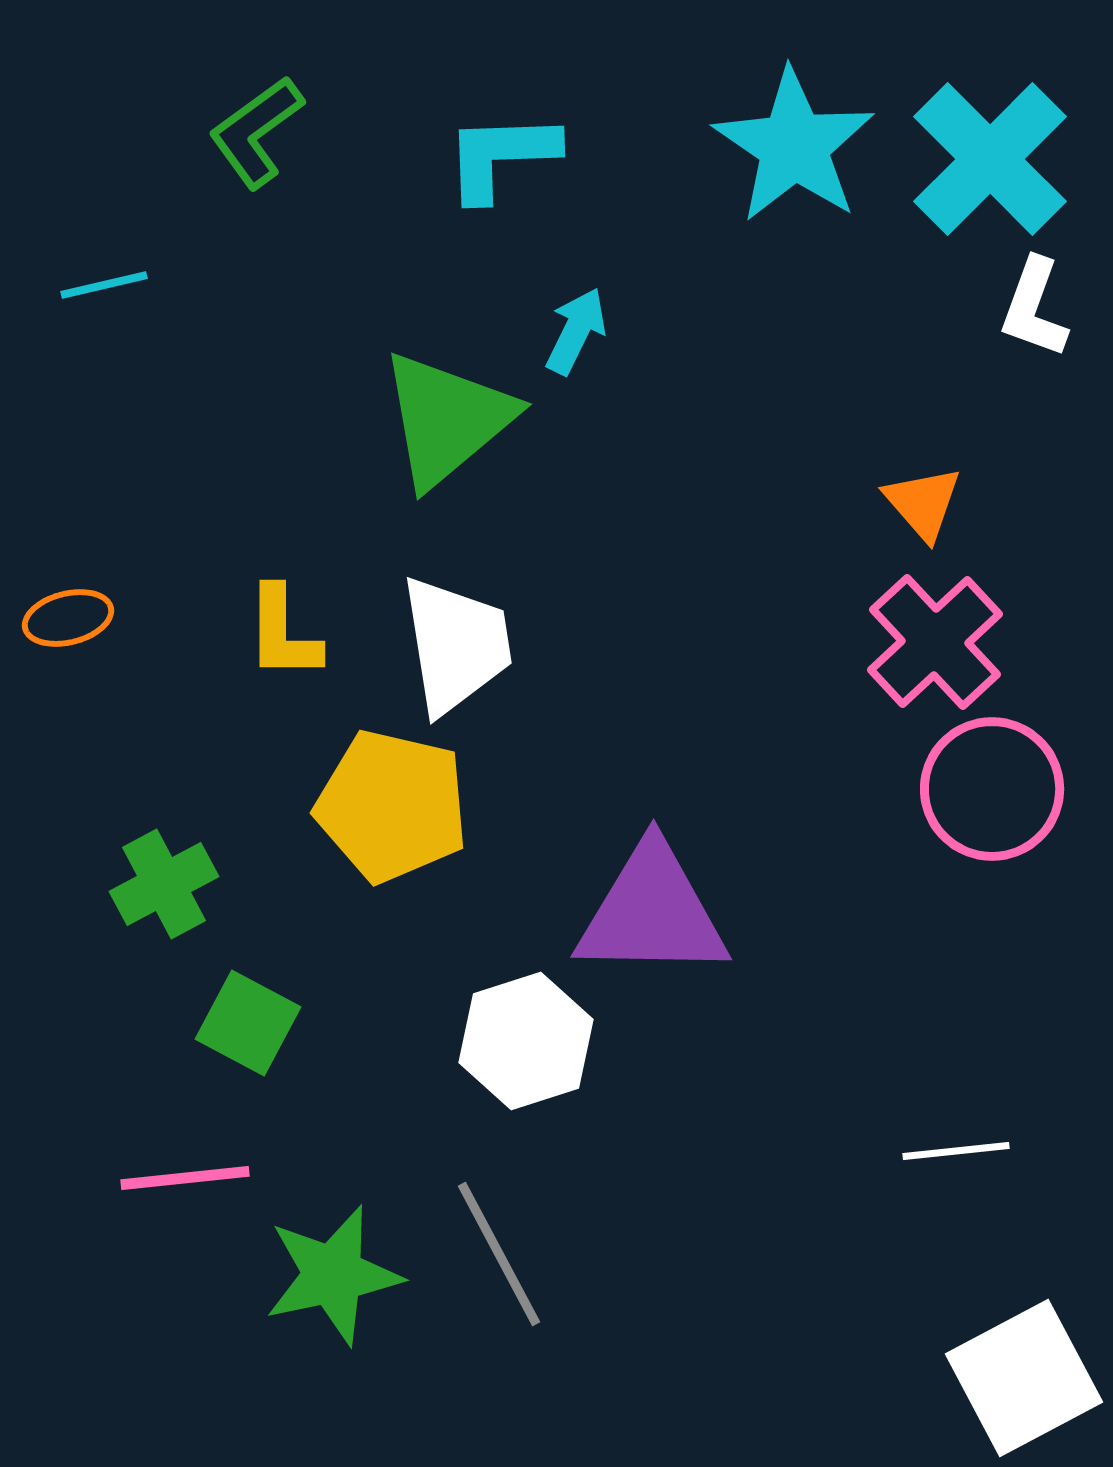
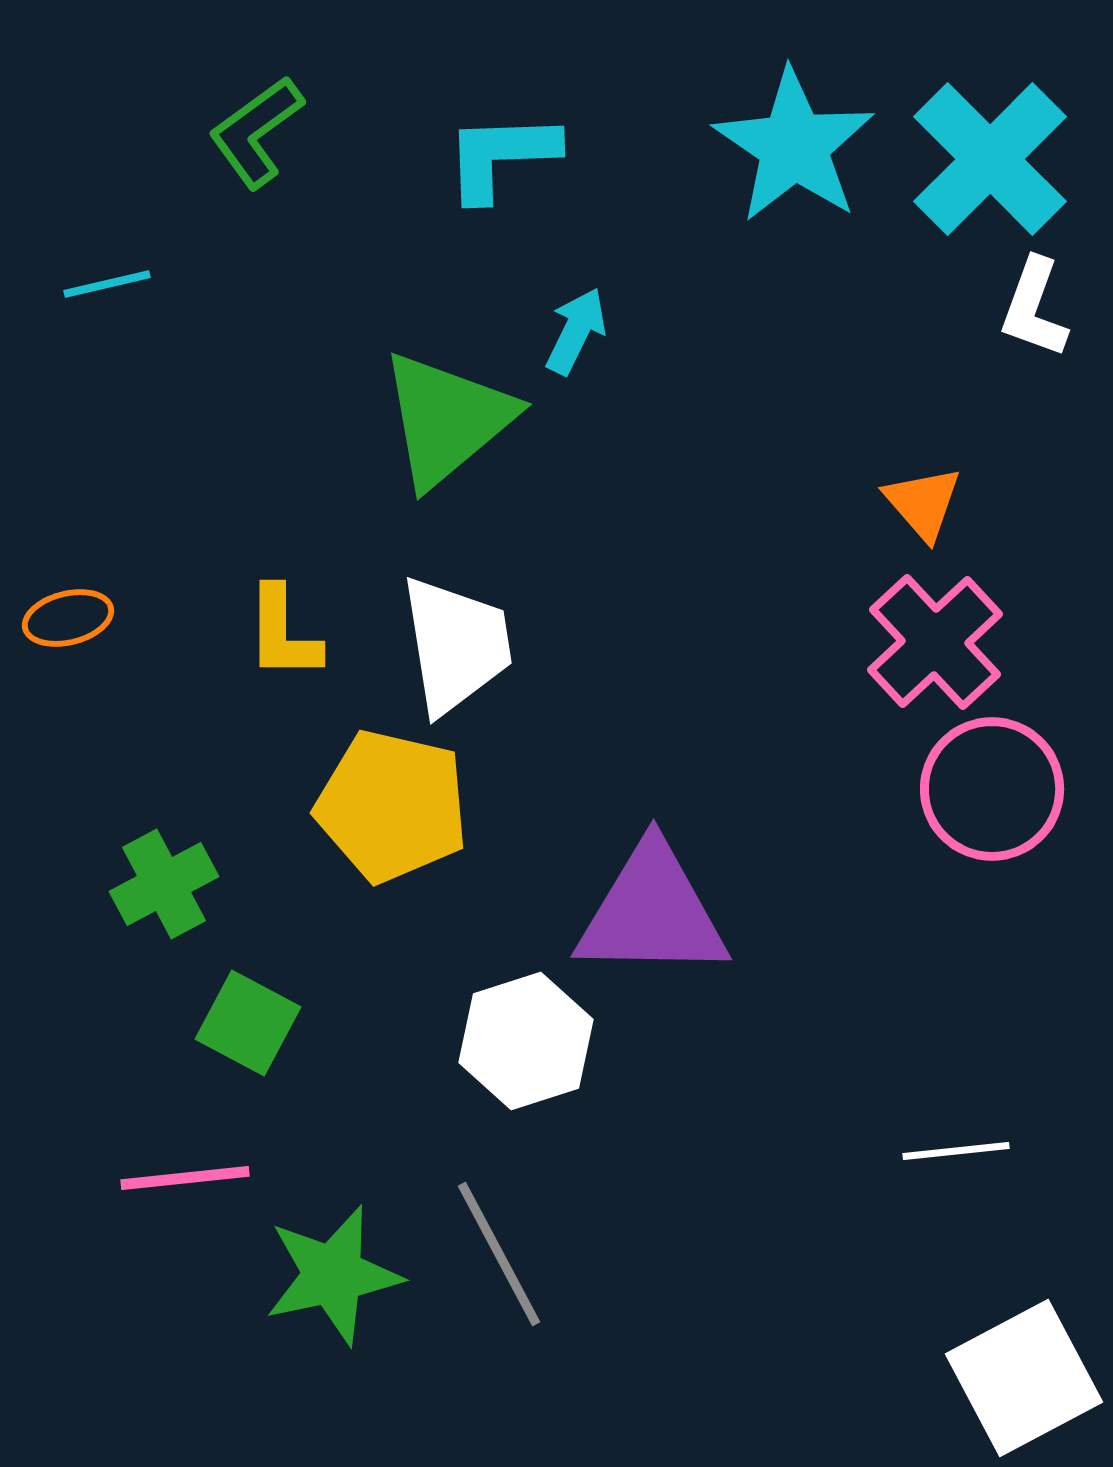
cyan line: moved 3 px right, 1 px up
